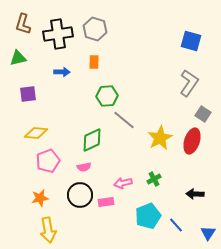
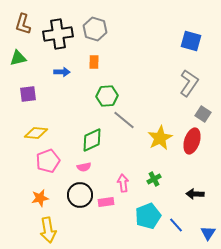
pink arrow: rotated 96 degrees clockwise
